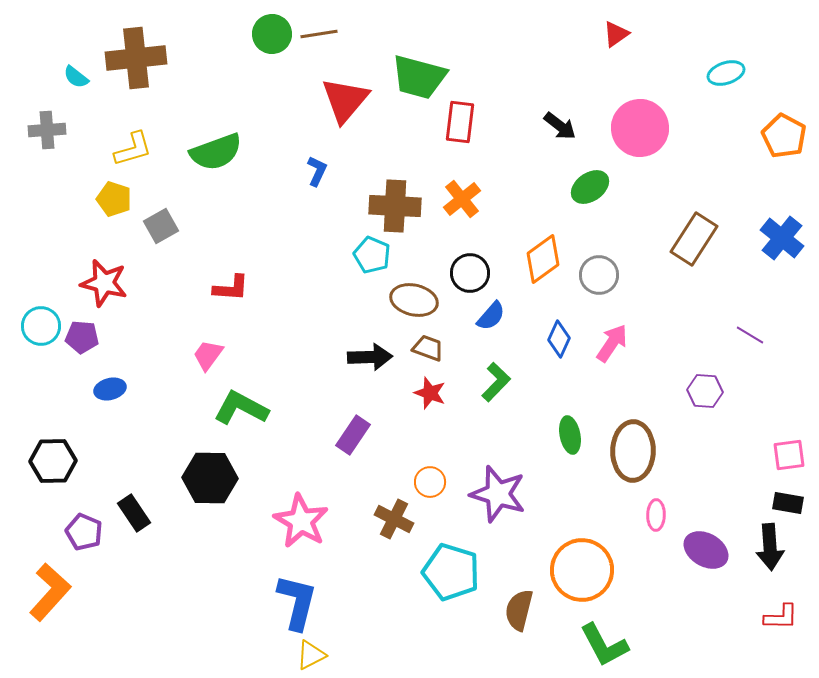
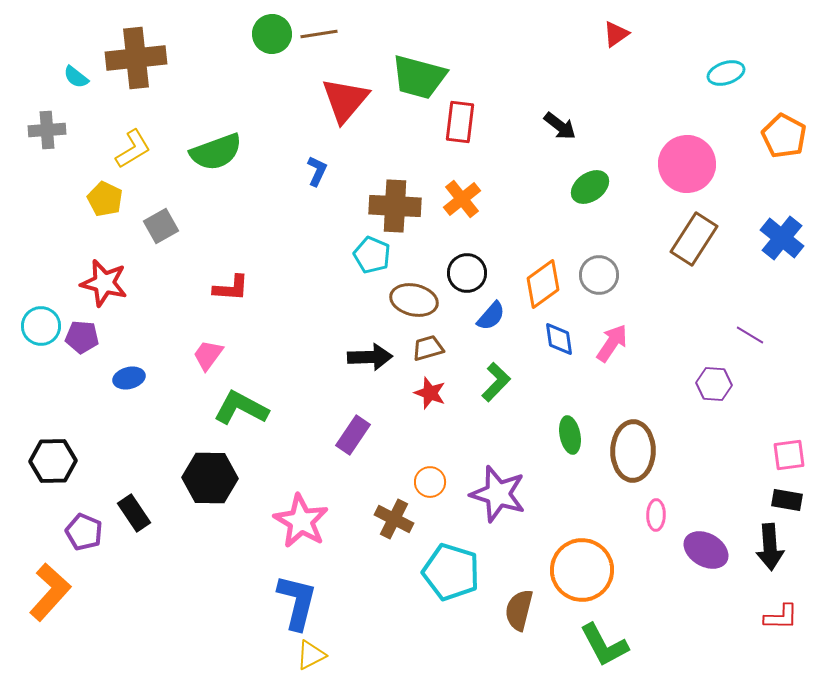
pink circle at (640, 128): moved 47 px right, 36 px down
yellow L-shape at (133, 149): rotated 15 degrees counterclockwise
yellow pentagon at (114, 199): moved 9 px left; rotated 8 degrees clockwise
orange diamond at (543, 259): moved 25 px down
black circle at (470, 273): moved 3 px left
blue diamond at (559, 339): rotated 33 degrees counterclockwise
brown trapezoid at (428, 348): rotated 36 degrees counterclockwise
blue ellipse at (110, 389): moved 19 px right, 11 px up
purple hexagon at (705, 391): moved 9 px right, 7 px up
black rectangle at (788, 503): moved 1 px left, 3 px up
